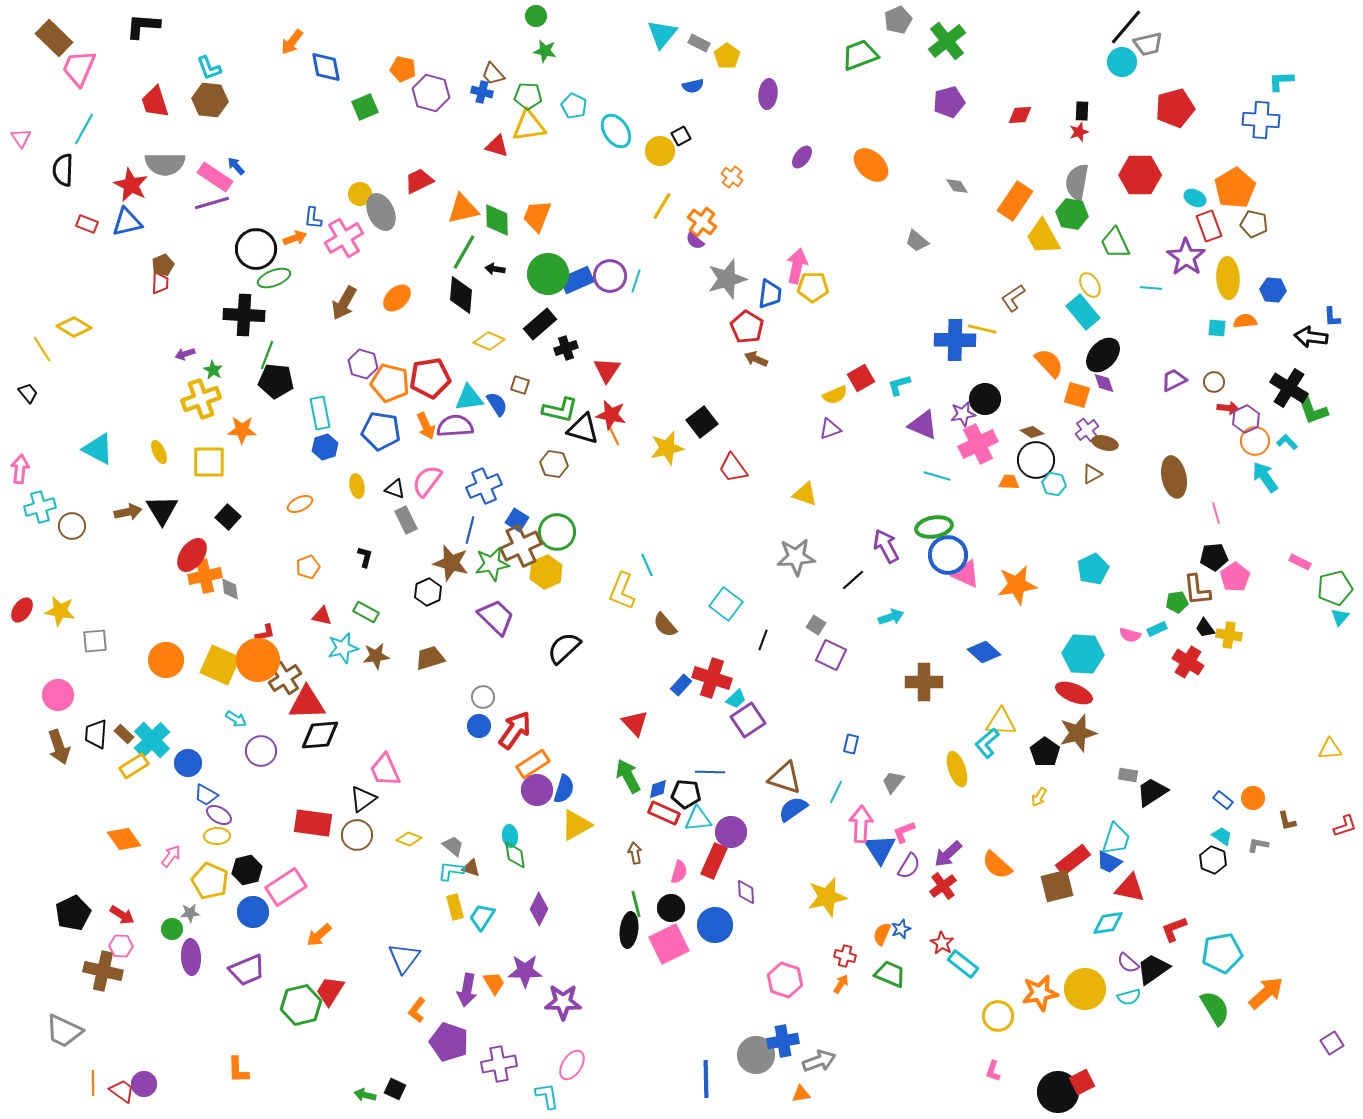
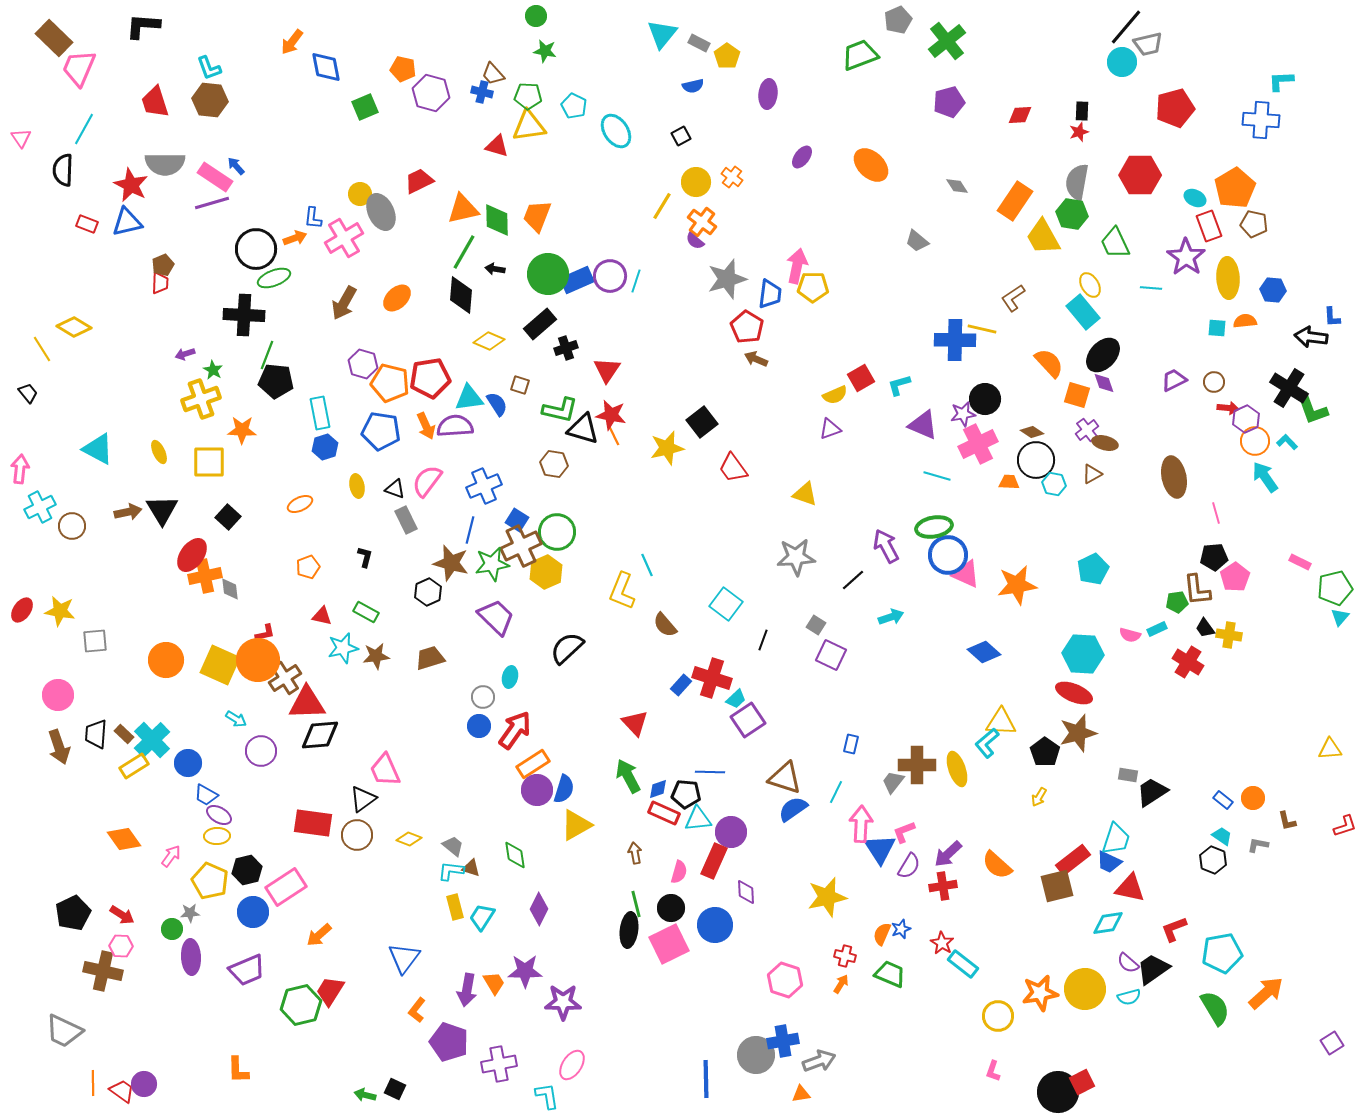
yellow circle at (660, 151): moved 36 px right, 31 px down
cyan cross at (40, 507): rotated 12 degrees counterclockwise
black semicircle at (564, 648): moved 3 px right
brown cross at (924, 682): moved 7 px left, 83 px down
cyan ellipse at (510, 836): moved 159 px up; rotated 20 degrees clockwise
red cross at (943, 886): rotated 28 degrees clockwise
